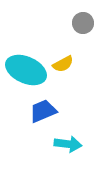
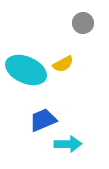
blue trapezoid: moved 9 px down
cyan arrow: rotated 8 degrees counterclockwise
